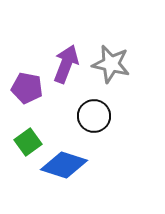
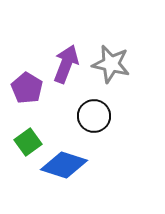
purple pentagon: rotated 20 degrees clockwise
